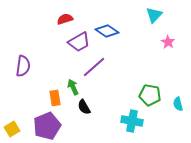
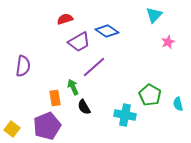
pink star: rotated 16 degrees clockwise
green pentagon: rotated 20 degrees clockwise
cyan cross: moved 7 px left, 6 px up
yellow square: rotated 21 degrees counterclockwise
